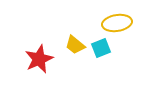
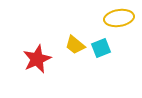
yellow ellipse: moved 2 px right, 5 px up
red star: moved 2 px left
